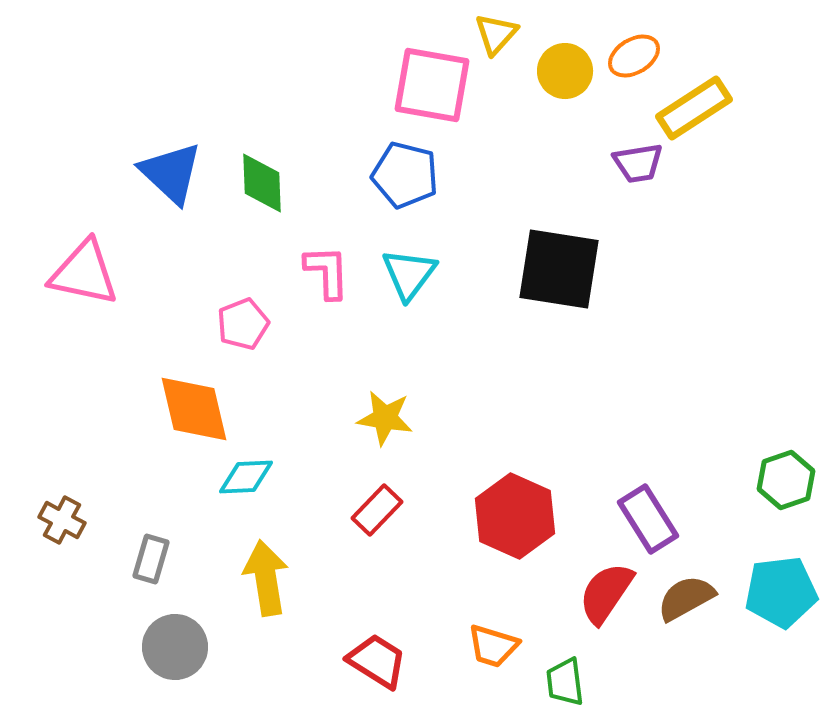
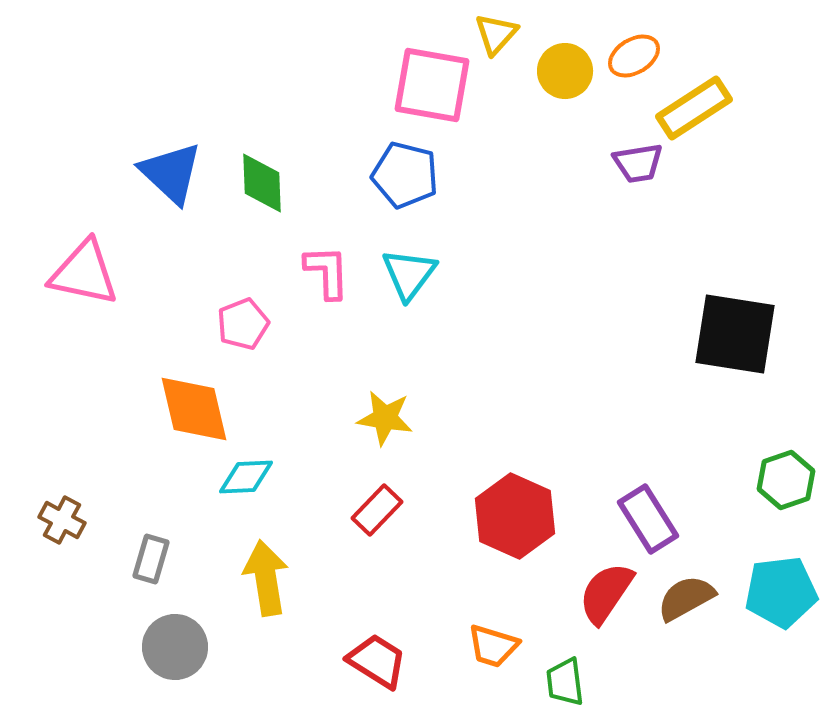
black square: moved 176 px right, 65 px down
